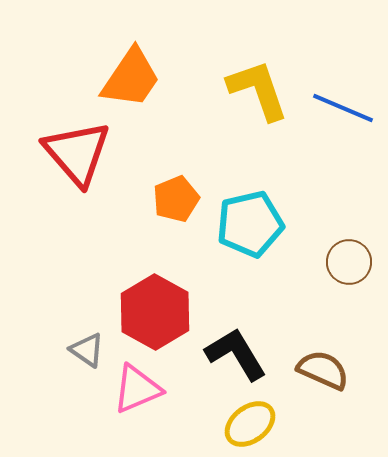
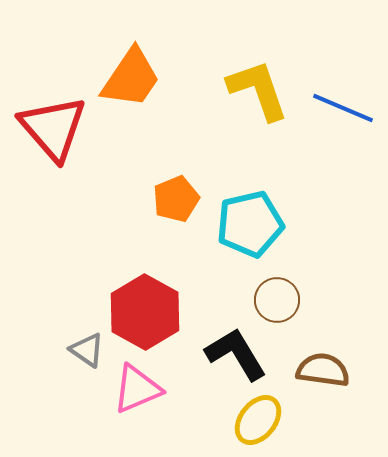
red triangle: moved 24 px left, 25 px up
brown circle: moved 72 px left, 38 px down
red hexagon: moved 10 px left
brown semicircle: rotated 16 degrees counterclockwise
yellow ellipse: moved 8 px right, 4 px up; rotated 15 degrees counterclockwise
